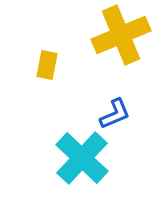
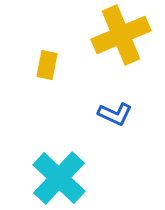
blue L-shape: rotated 48 degrees clockwise
cyan cross: moved 23 px left, 20 px down
